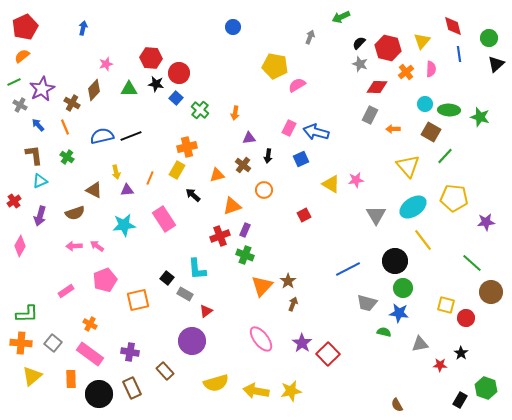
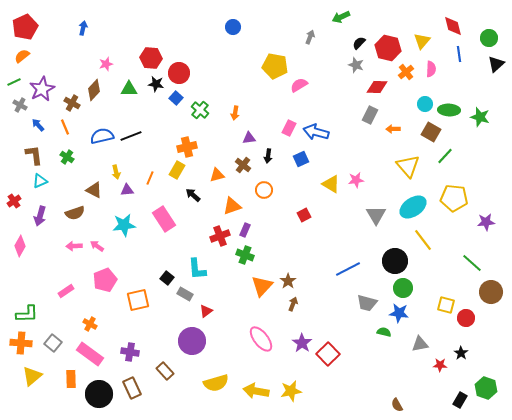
gray star at (360, 64): moved 4 px left, 1 px down
pink semicircle at (297, 85): moved 2 px right
